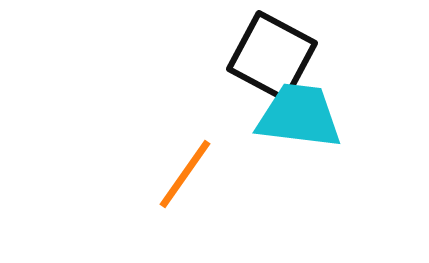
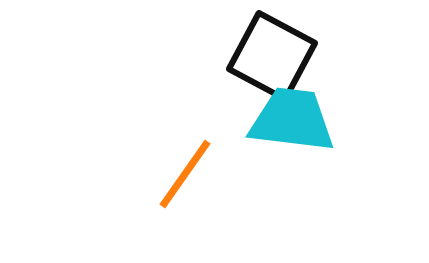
cyan trapezoid: moved 7 px left, 4 px down
